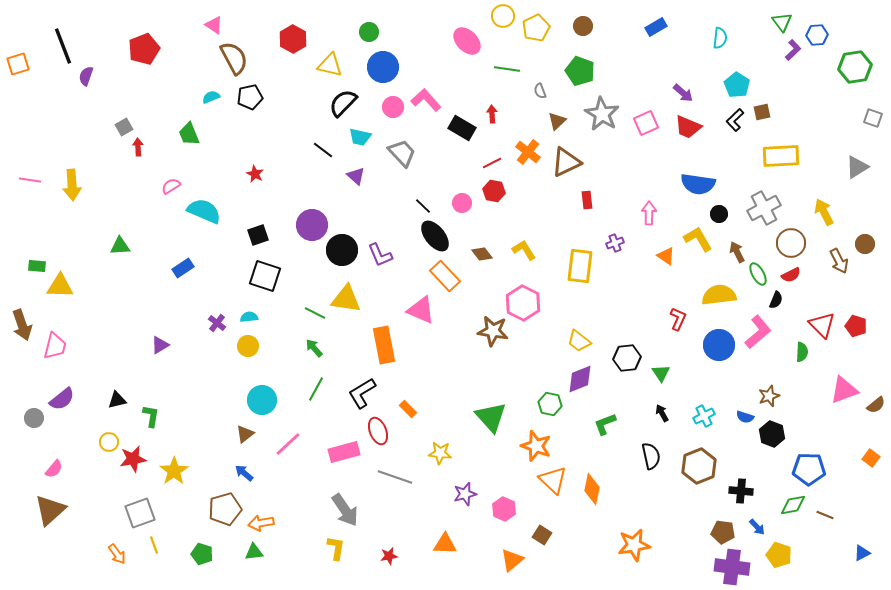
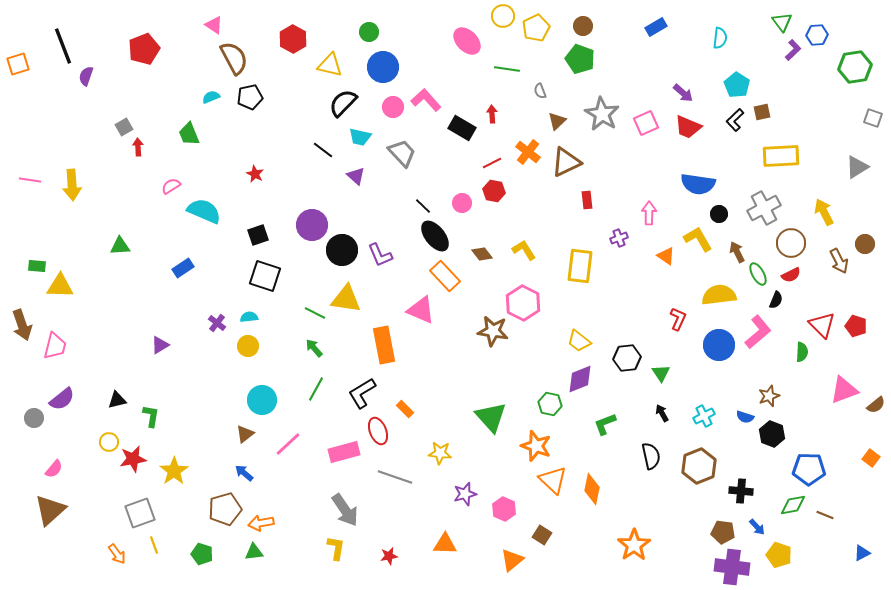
green pentagon at (580, 71): moved 12 px up
purple cross at (615, 243): moved 4 px right, 5 px up
orange rectangle at (408, 409): moved 3 px left
orange star at (634, 545): rotated 24 degrees counterclockwise
